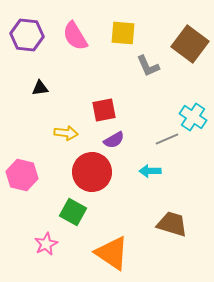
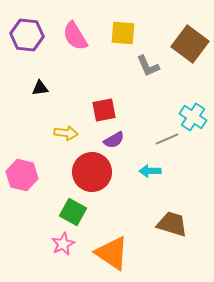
pink star: moved 17 px right
